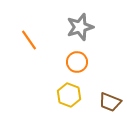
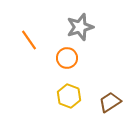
orange circle: moved 10 px left, 4 px up
yellow hexagon: moved 1 px down
brown trapezoid: rotated 125 degrees clockwise
